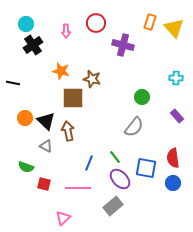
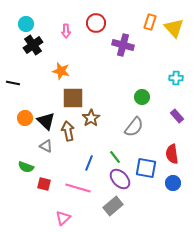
brown star: moved 1 px left, 39 px down; rotated 24 degrees clockwise
red semicircle: moved 1 px left, 4 px up
pink line: rotated 15 degrees clockwise
